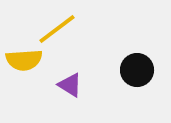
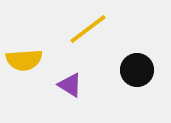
yellow line: moved 31 px right
